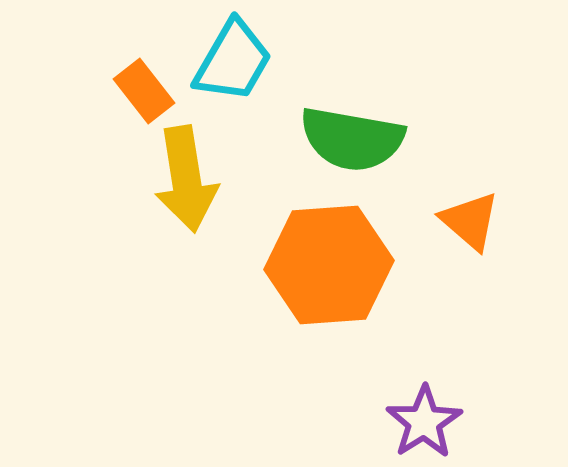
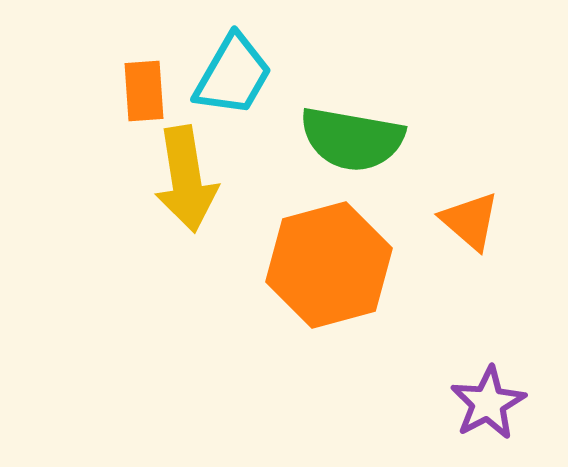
cyan trapezoid: moved 14 px down
orange rectangle: rotated 34 degrees clockwise
orange hexagon: rotated 11 degrees counterclockwise
purple star: moved 64 px right, 19 px up; rotated 4 degrees clockwise
